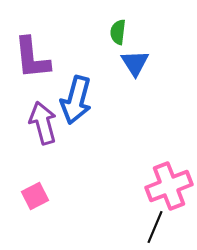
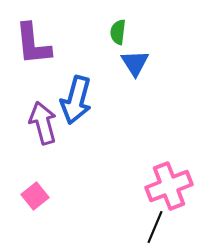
purple L-shape: moved 1 px right, 14 px up
pink square: rotated 12 degrees counterclockwise
